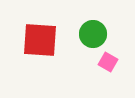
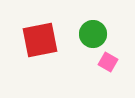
red square: rotated 15 degrees counterclockwise
